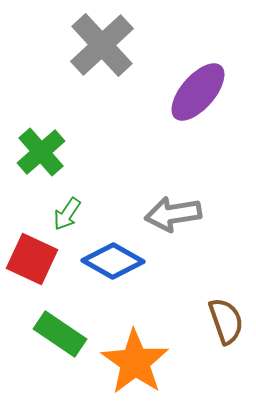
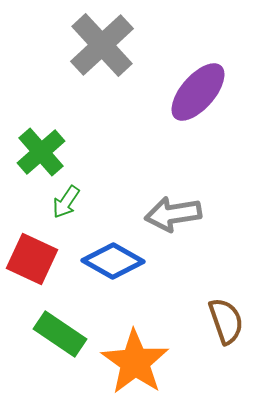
green arrow: moved 1 px left, 12 px up
